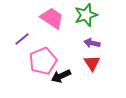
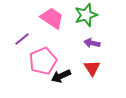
red triangle: moved 5 px down
